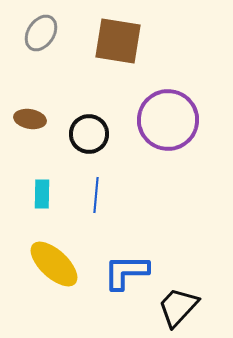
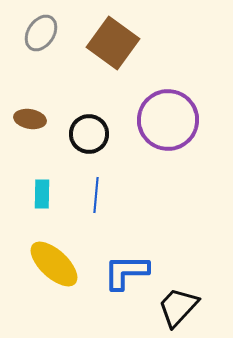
brown square: moved 5 px left, 2 px down; rotated 27 degrees clockwise
